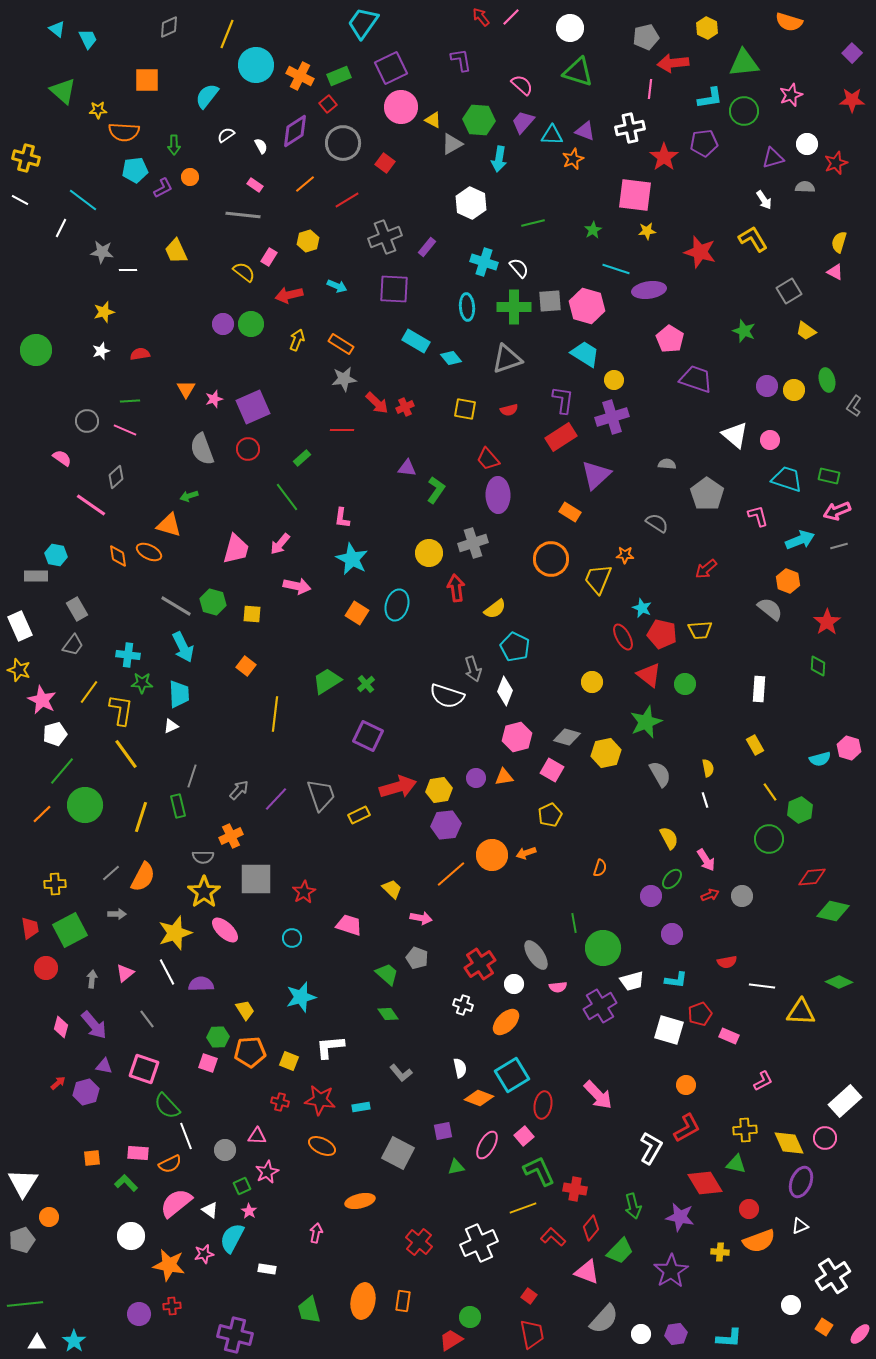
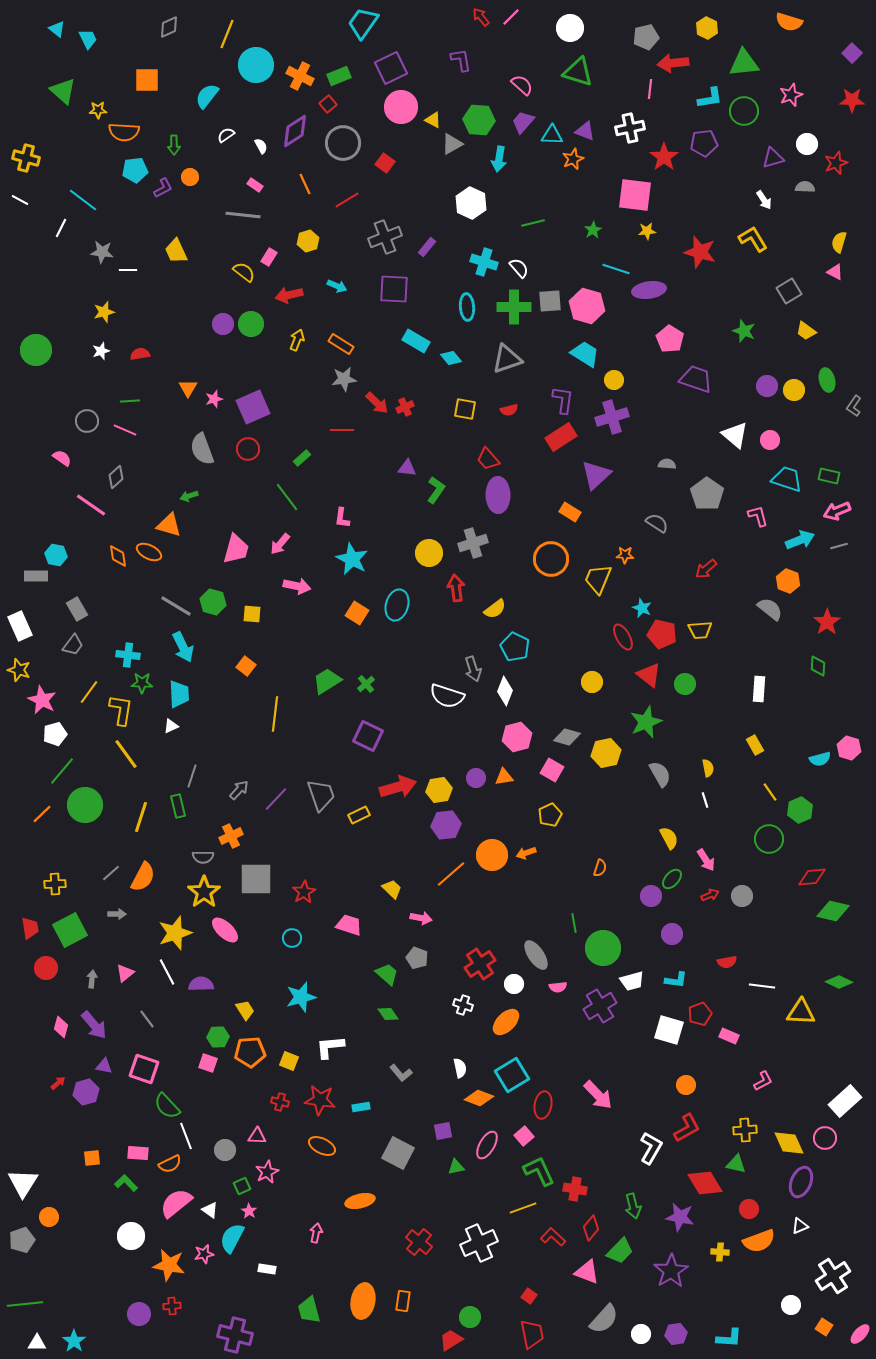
orange line at (305, 184): rotated 75 degrees counterclockwise
orange triangle at (186, 389): moved 2 px right, 1 px up
